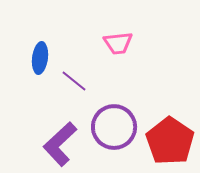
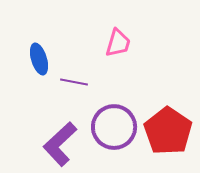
pink trapezoid: rotated 68 degrees counterclockwise
blue ellipse: moved 1 px left, 1 px down; rotated 24 degrees counterclockwise
purple line: moved 1 px down; rotated 28 degrees counterclockwise
red pentagon: moved 2 px left, 10 px up
